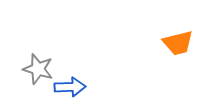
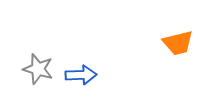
blue arrow: moved 11 px right, 12 px up
